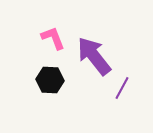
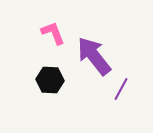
pink L-shape: moved 5 px up
purple line: moved 1 px left, 1 px down
